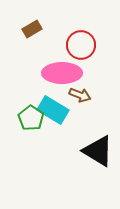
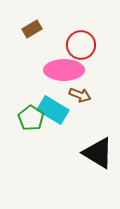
pink ellipse: moved 2 px right, 3 px up
black triangle: moved 2 px down
